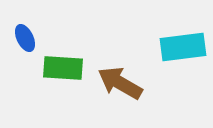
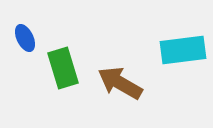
cyan rectangle: moved 3 px down
green rectangle: rotated 69 degrees clockwise
